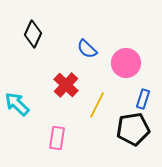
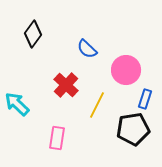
black diamond: rotated 12 degrees clockwise
pink circle: moved 7 px down
blue rectangle: moved 2 px right
